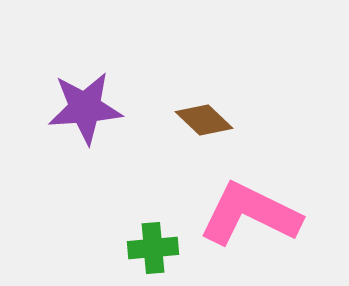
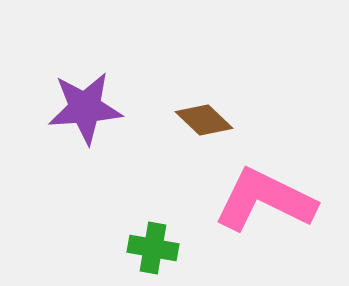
pink L-shape: moved 15 px right, 14 px up
green cross: rotated 15 degrees clockwise
